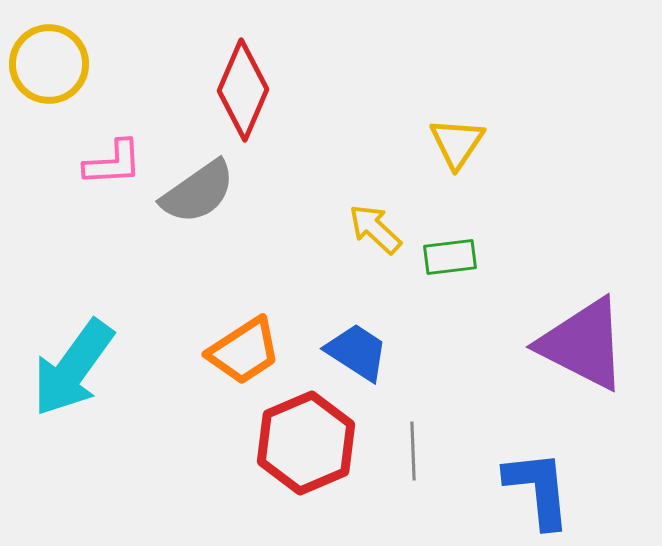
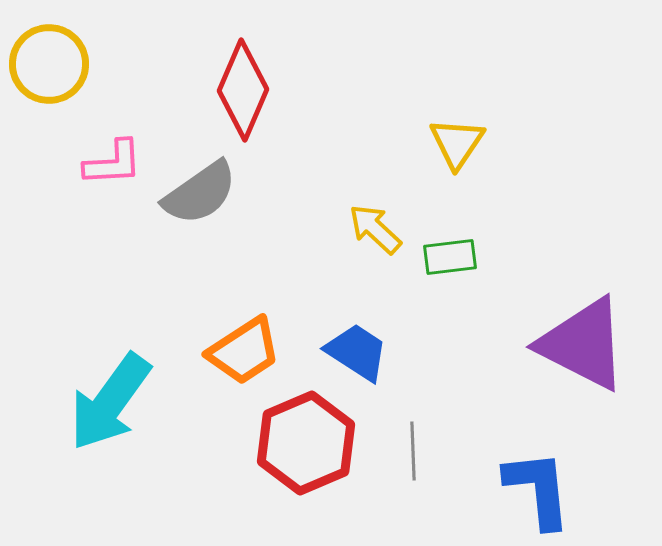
gray semicircle: moved 2 px right, 1 px down
cyan arrow: moved 37 px right, 34 px down
